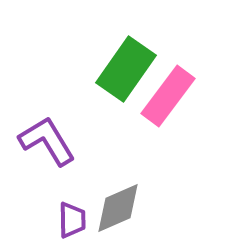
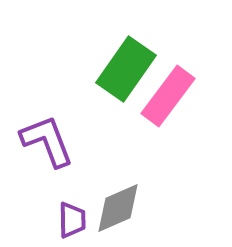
purple L-shape: rotated 10 degrees clockwise
